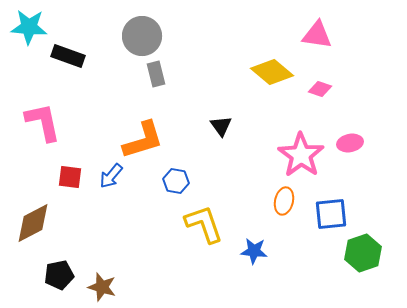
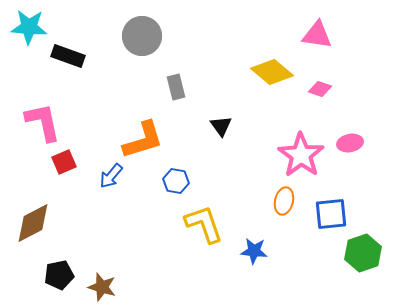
gray rectangle: moved 20 px right, 13 px down
red square: moved 6 px left, 15 px up; rotated 30 degrees counterclockwise
